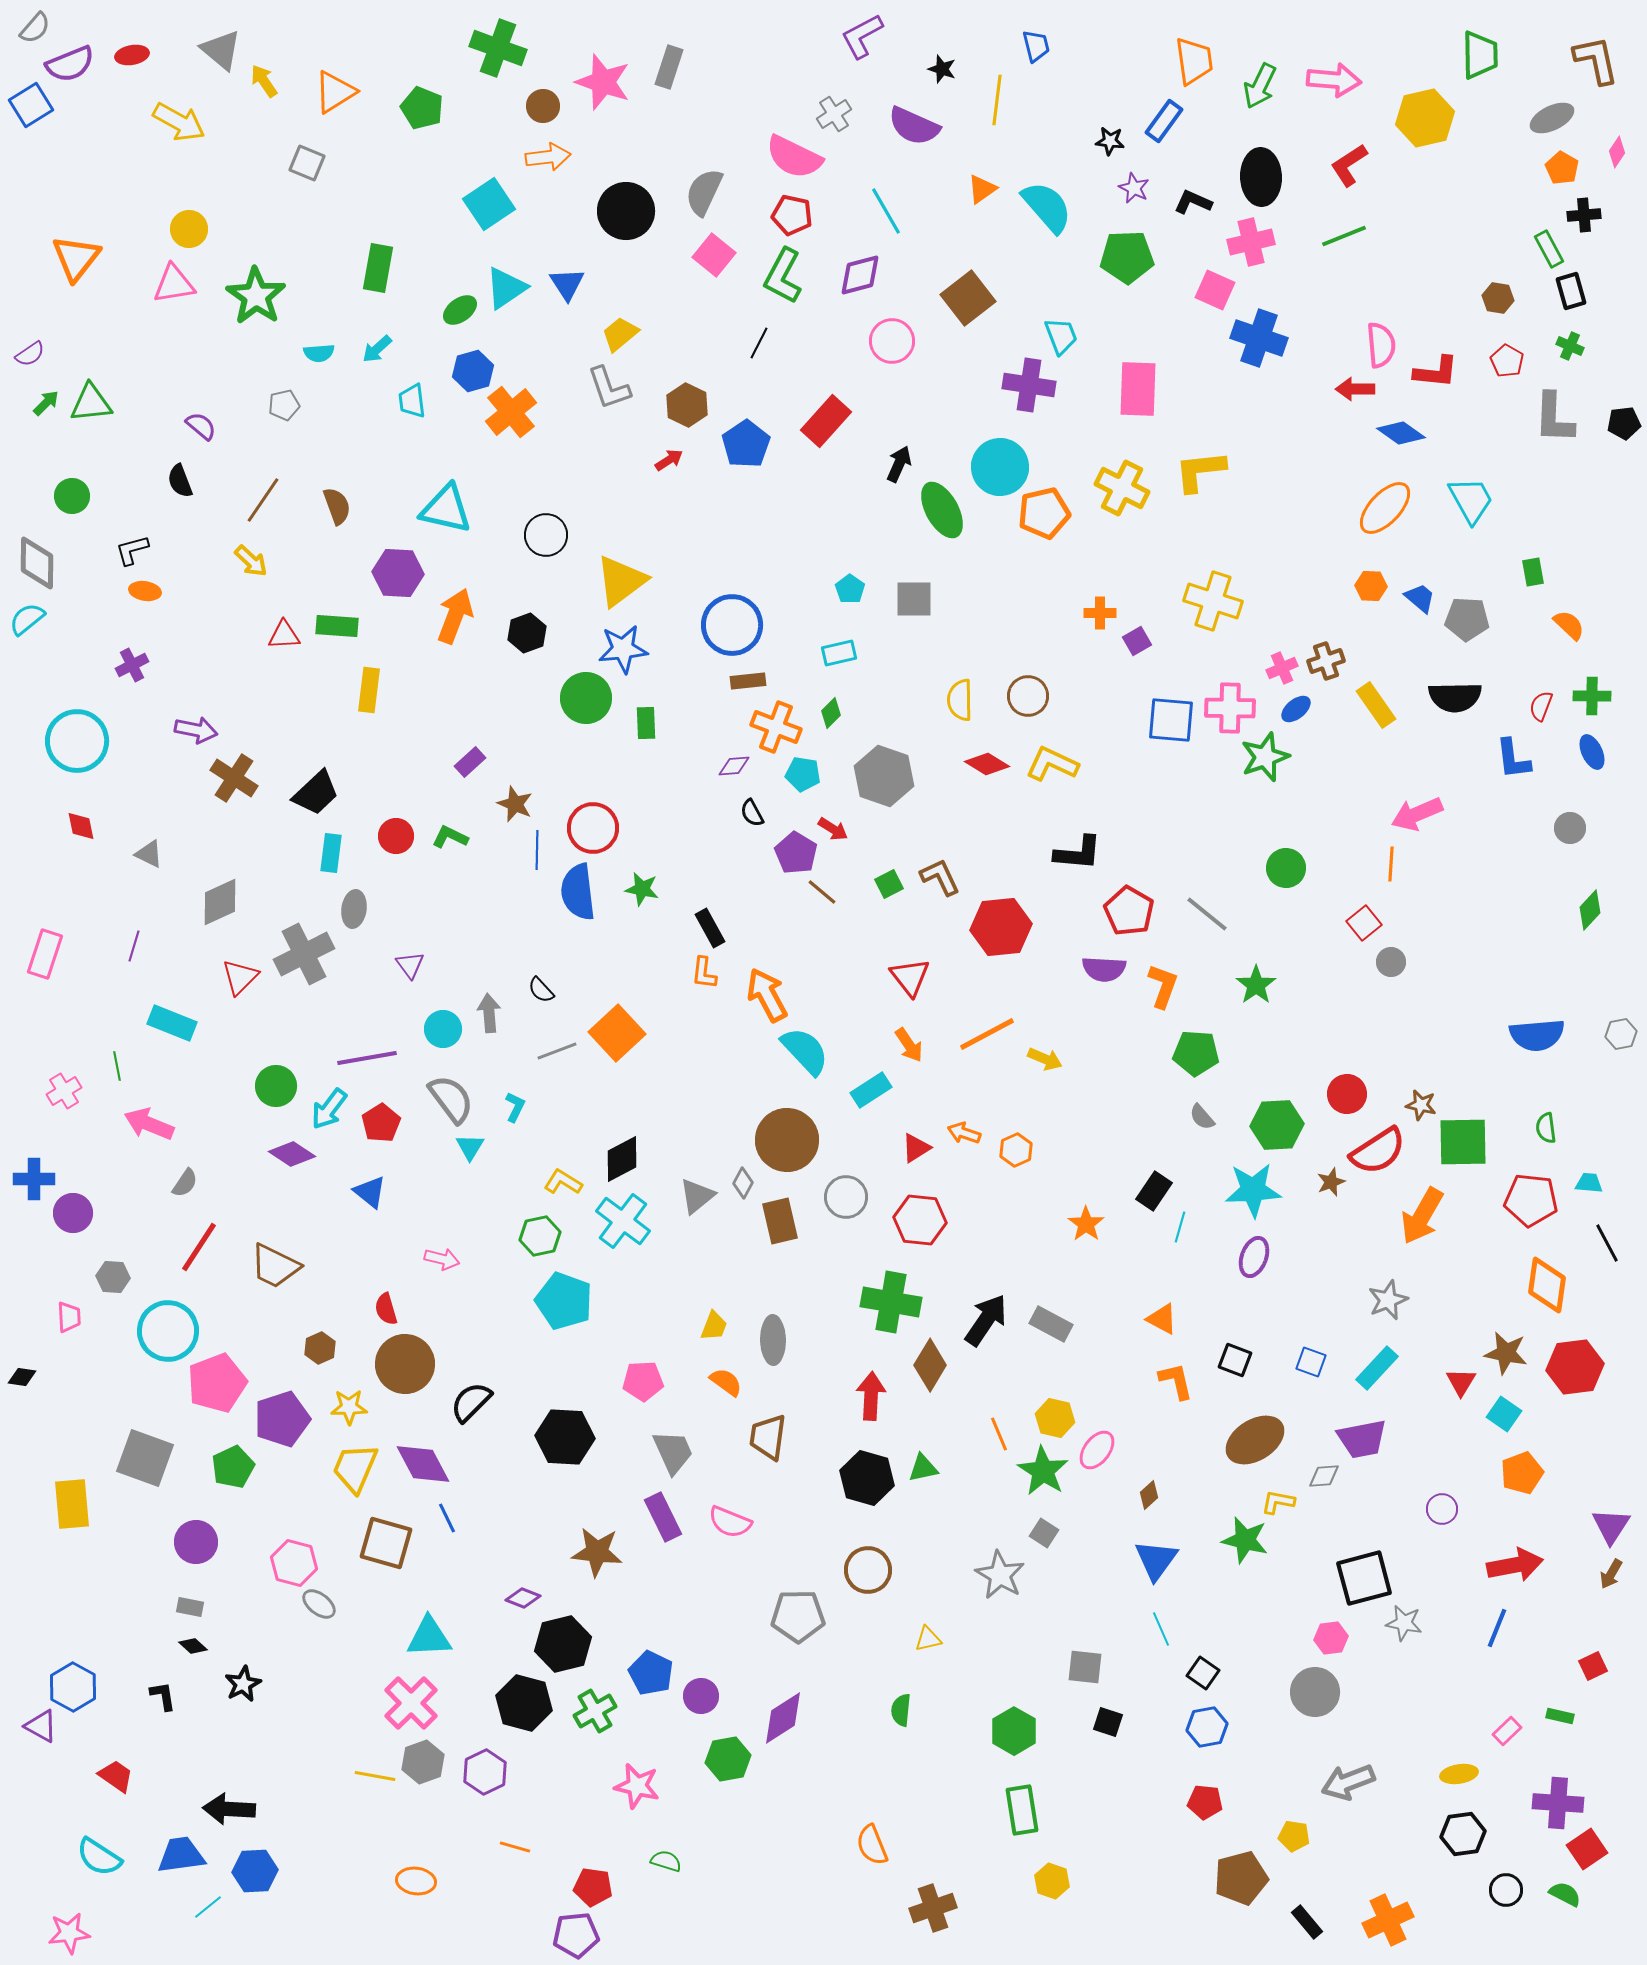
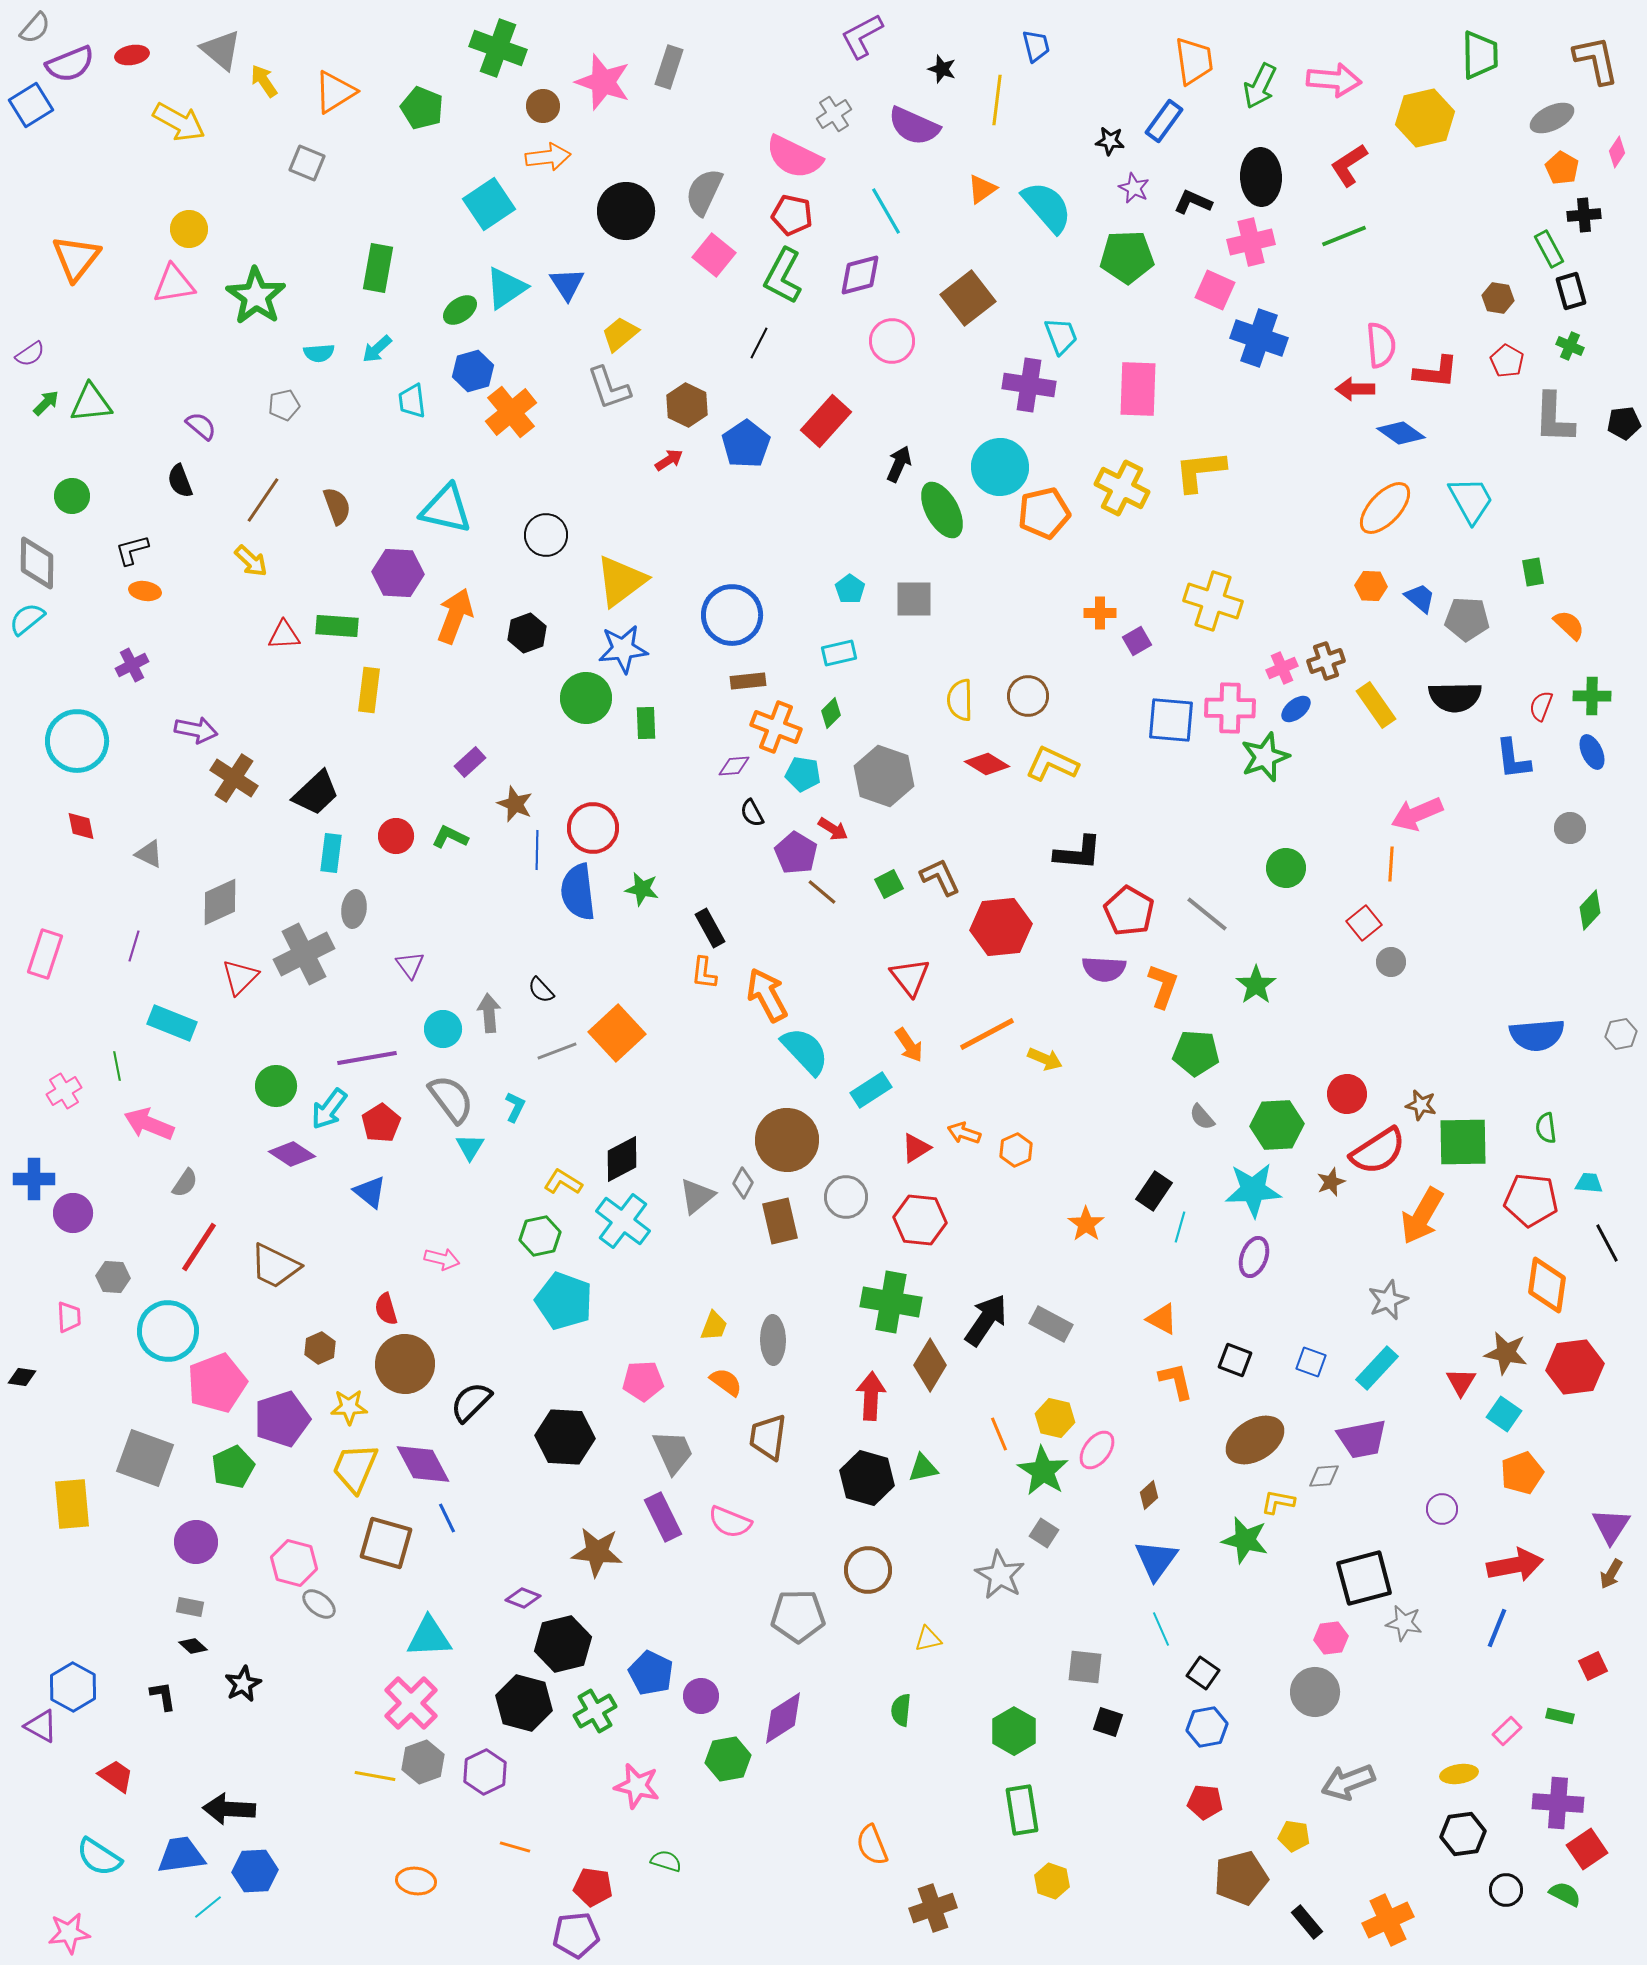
blue circle at (732, 625): moved 10 px up
